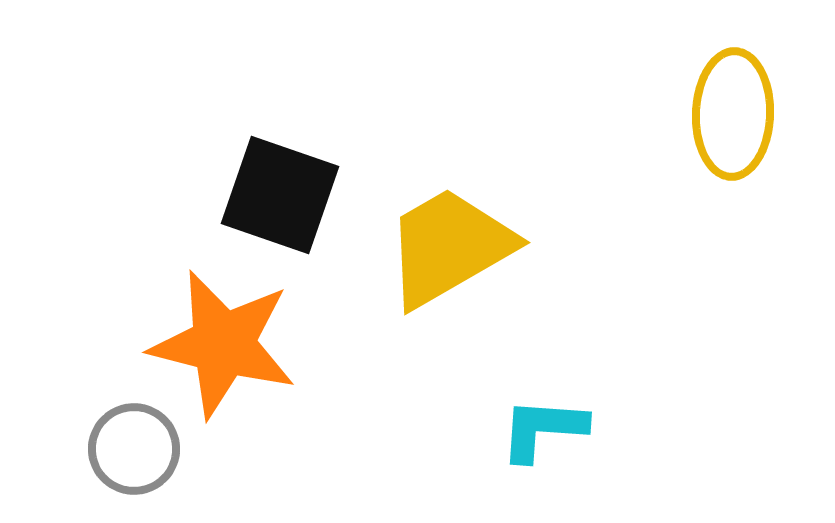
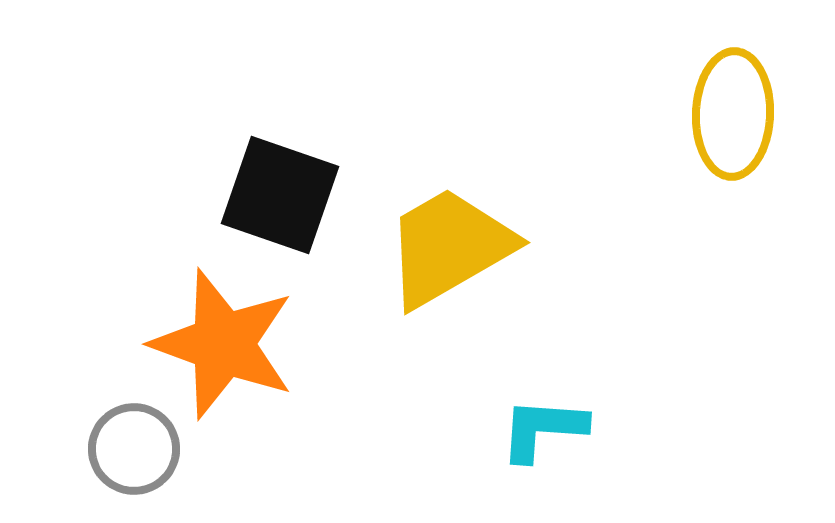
orange star: rotated 6 degrees clockwise
